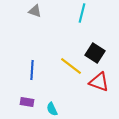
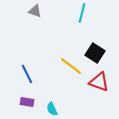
blue line: moved 5 px left, 4 px down; rotated 30 degrees counterclockwise
